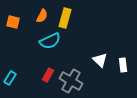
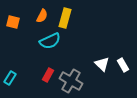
white triangle: moved 2 px right, 4 px down
white rectangle: rotated 24 degrees counterclockwise
